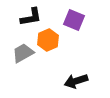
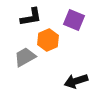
gray trapezoid: moved 2 px right, 4 px down
